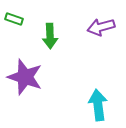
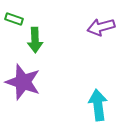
green arrow: moved 15 px left, 4 px down
purple star: moved 2 px left, 5 px down
